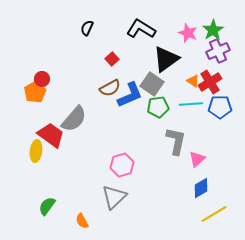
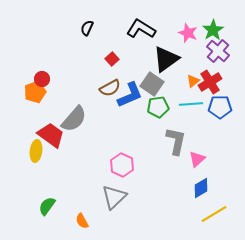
purple cross: rotated 25 degrees counterclockwise
orange triangle: rotated 48 degrees clockwise
orange pentagon: rotated 10 degrees clockwise
pink hexagon: rotated 20 degrees counterclockwise
